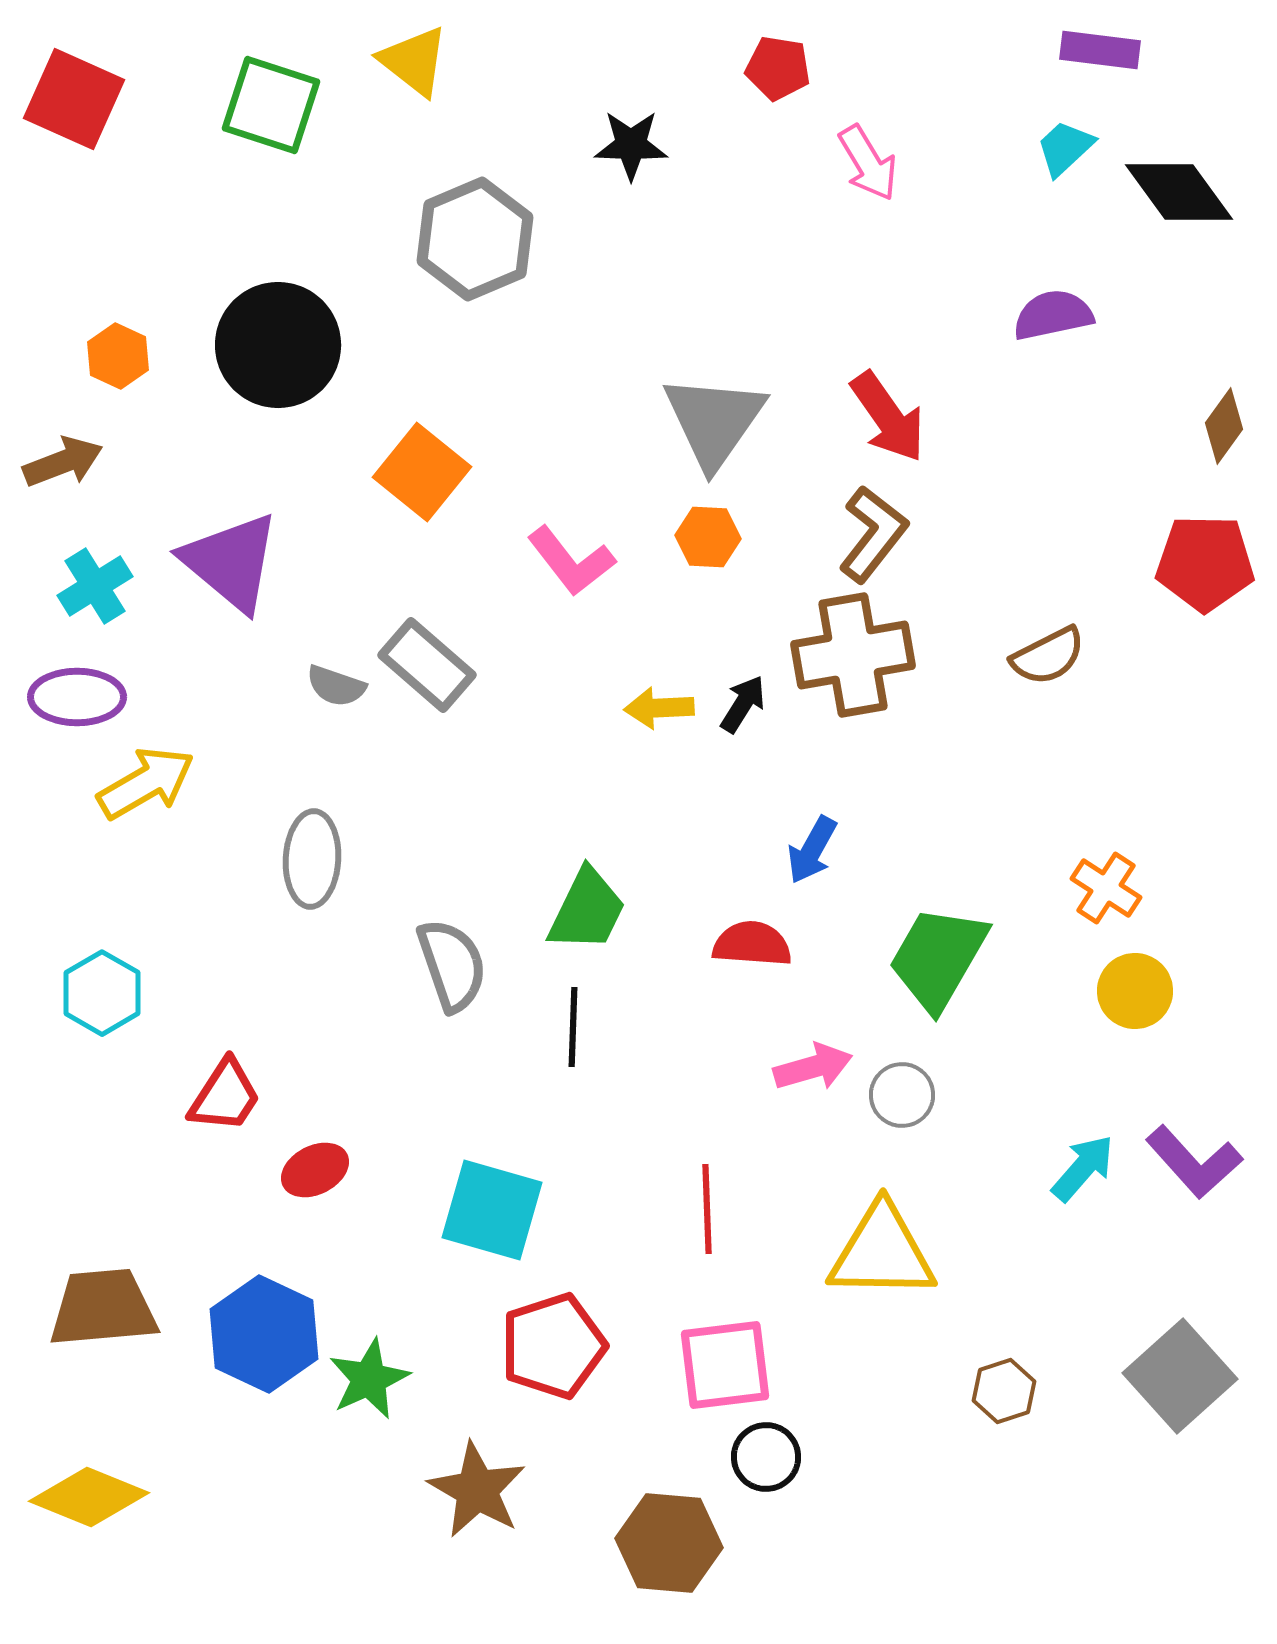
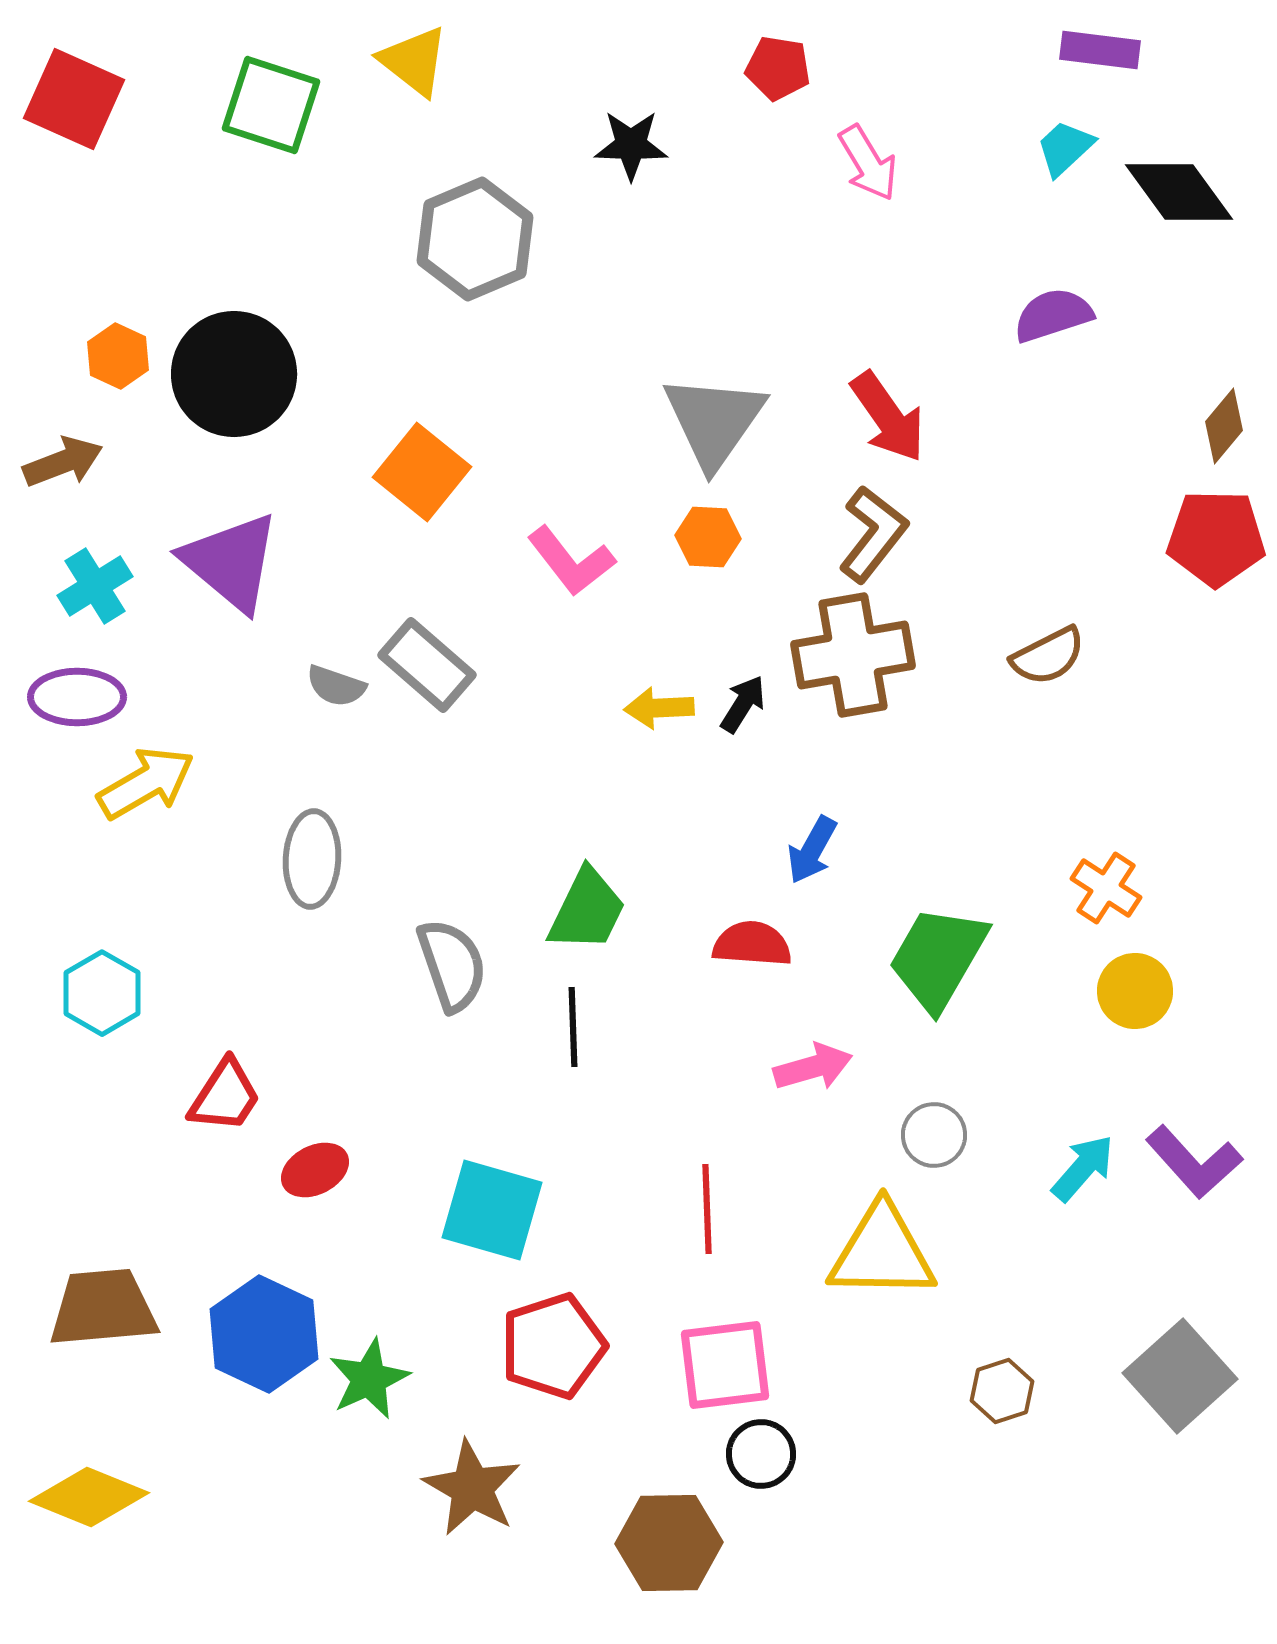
purple semicircle at (1053, 315): rotated 6 degrees counterclockwise
black circle at (278, 345): moved 44 px left, 29 px down
brown diamond at (1224, 426): rotated 4 degrees clockwise
red pentagon at (1205, 563): moved 11 px right, 25 px up
black line at (573, 1027): rotated 4 degrees counterclockwise
gray circle at (902, 1095): moved 32 px right, 40 px down
brown hexagon at (1004, 1391): moved 2 px left
black circle at (766, 1457): moved 5 px left, 3 px up
brown star at (477, 1490): moved 5 px left, 2 px up
brown hexagon at (669, 1543): rotated 6 degrees counterclockwise
